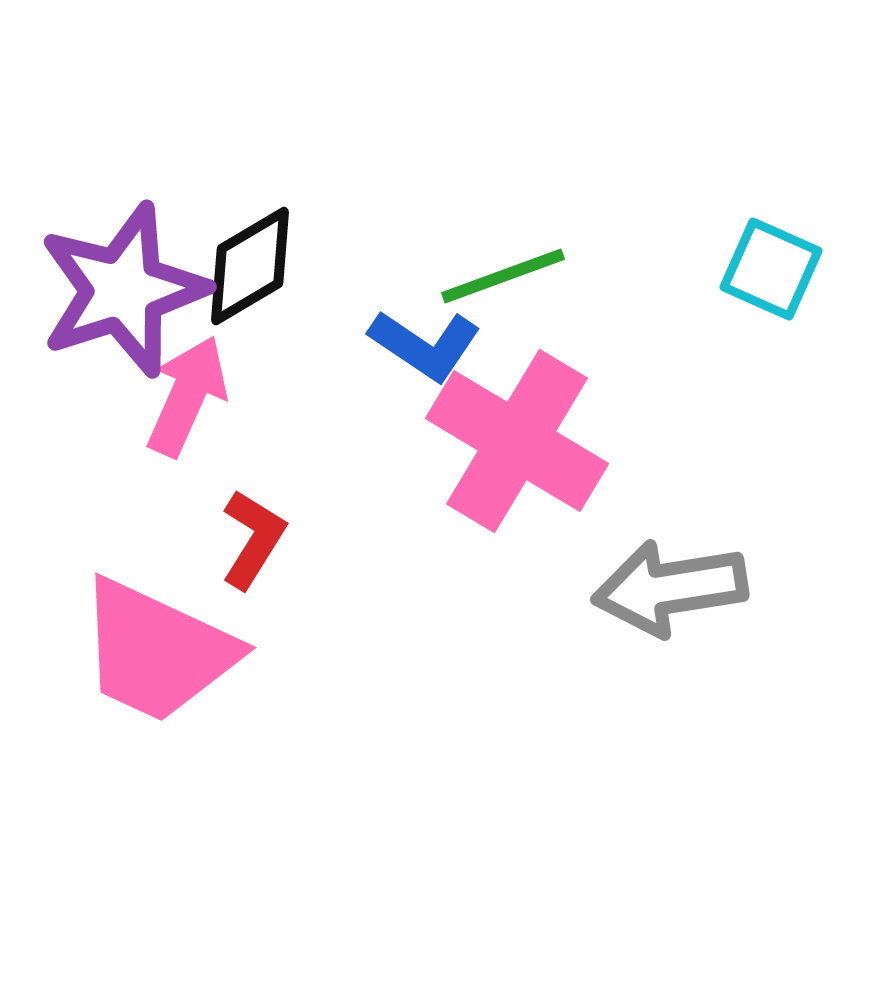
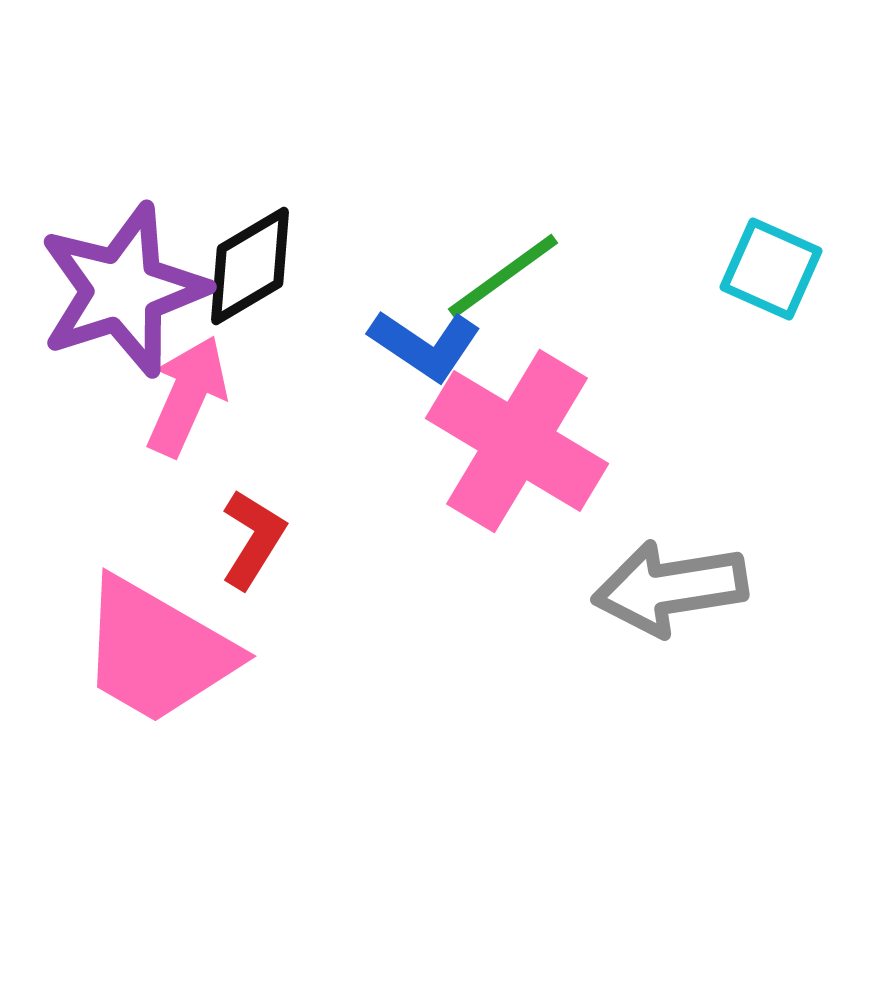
green line: rotated 16 degrees counterclockwise
pink trapezoid: rotated 5 degrees clockwise
